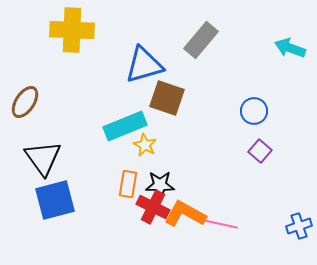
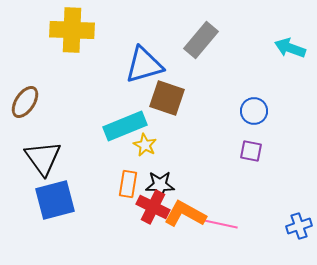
purple square: moved 9 px left; rotated 30 degrees counterclockwise
